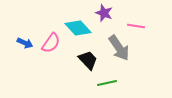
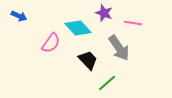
pink line: moved 3 px left, 3 px up
blue arrow: moved 6 px left, 27 px up
green line: rotated 30 degrees counterclockwise
